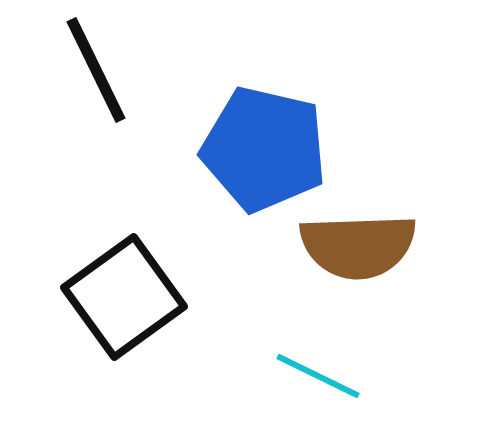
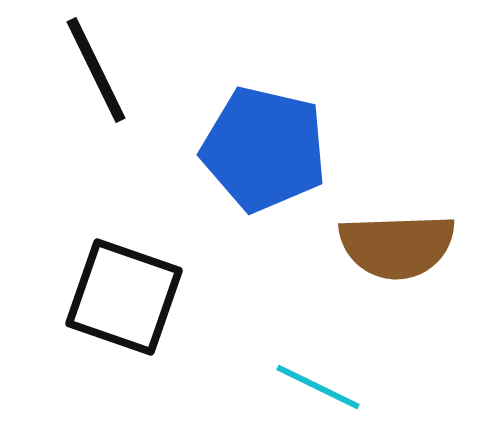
brown semicircle: moved 39 px right
black square: rotated 35 degrees counterclockwise
cyan line: moved 11 px down
